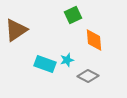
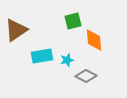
green square: moved 6 px down; rotated 12 degrees clockwise
cyan rectangle: moved 3 px left, 8 px up; rotated 30 degrees counterclockwise
gray diamond: moved 2 px left
